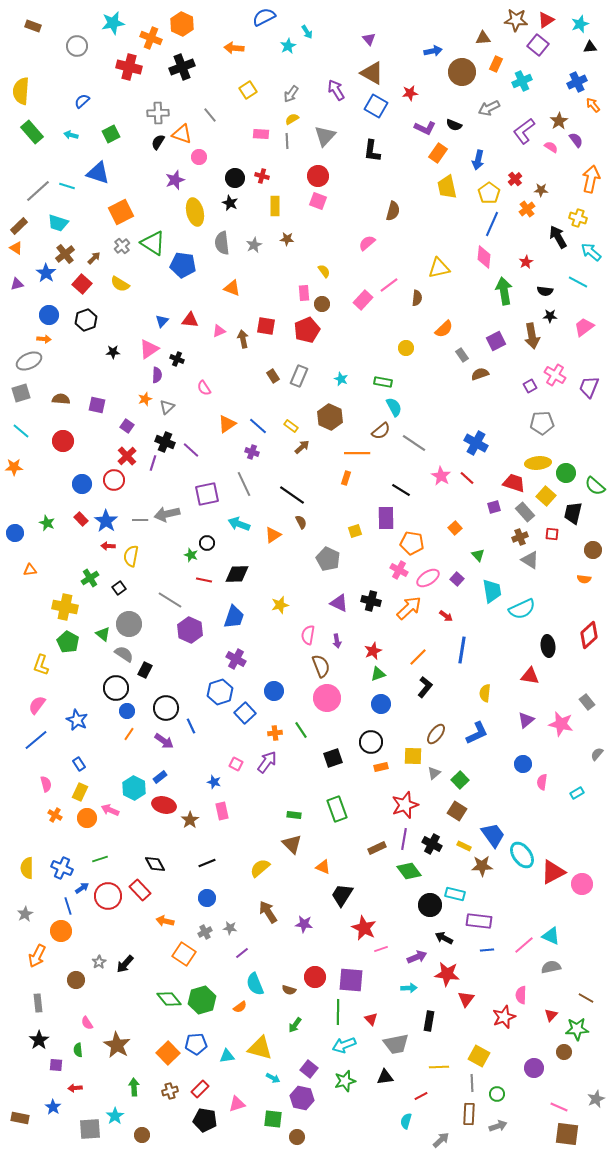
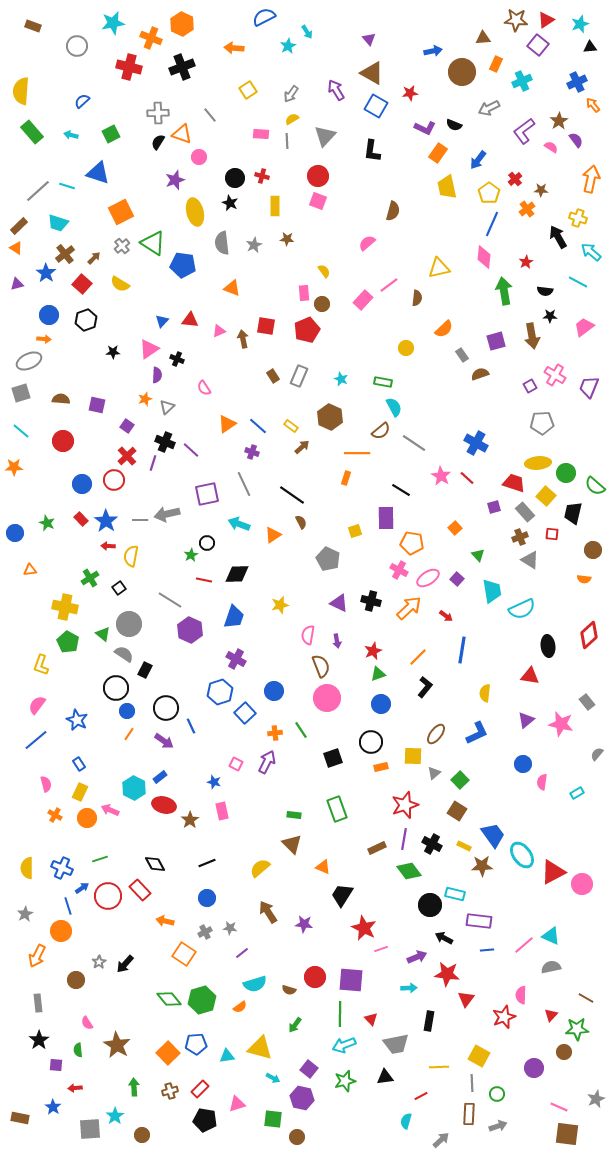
blue arrow at (478, 160): rotated 24 degrees clockwise
purple square at (496, 341): rotated 12 degrees clockwise
green star at (191, 555): rotated 24 degrees clockwise
purple arrow at (267, 762): rotated 10 degrees counterclockwise
cyan semicircle at (255, 984): rotated 85 degrees counterclockwise
green line at (338, 1012): moved 2 px right, 2 px down
